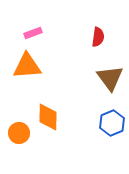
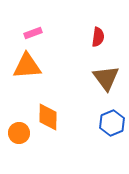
brown triangle: moved 4 px left
